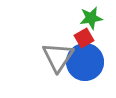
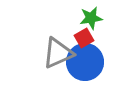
gray triangle: moved 4 px up; rotated 32 degrees clockwise
